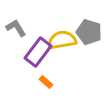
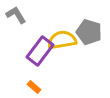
gray L-shape: moved 13 px up
purple rectangle: moved 2 px right, 1 px up
orange rectangle: moved 12 px left, 5 px down
